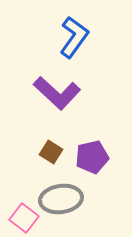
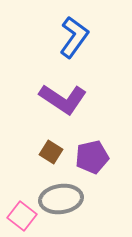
purple L-shape: moved 6 px right, 6 px down; rotated 9 degrees counterclockwise
pink square: moved 2 px left, 2 px up
